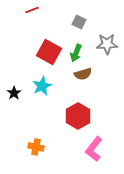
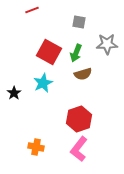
gray square: rotated 16 degrees counterclockwise
cyan star: moved 1 px right, 3 px up
red hexagon: moved 1 px right, 3 px down; rotated 10 degrees clockwise
pink L-shape: moved 15 px left
